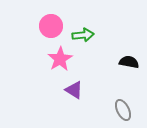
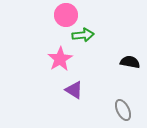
pink circle: moved 15 px right, 11 px up
black semicircle: moved 1 px right
